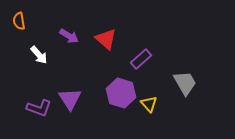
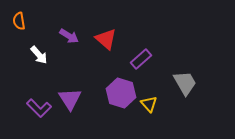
purple L-shape: rotated 25 degrees clockwise
